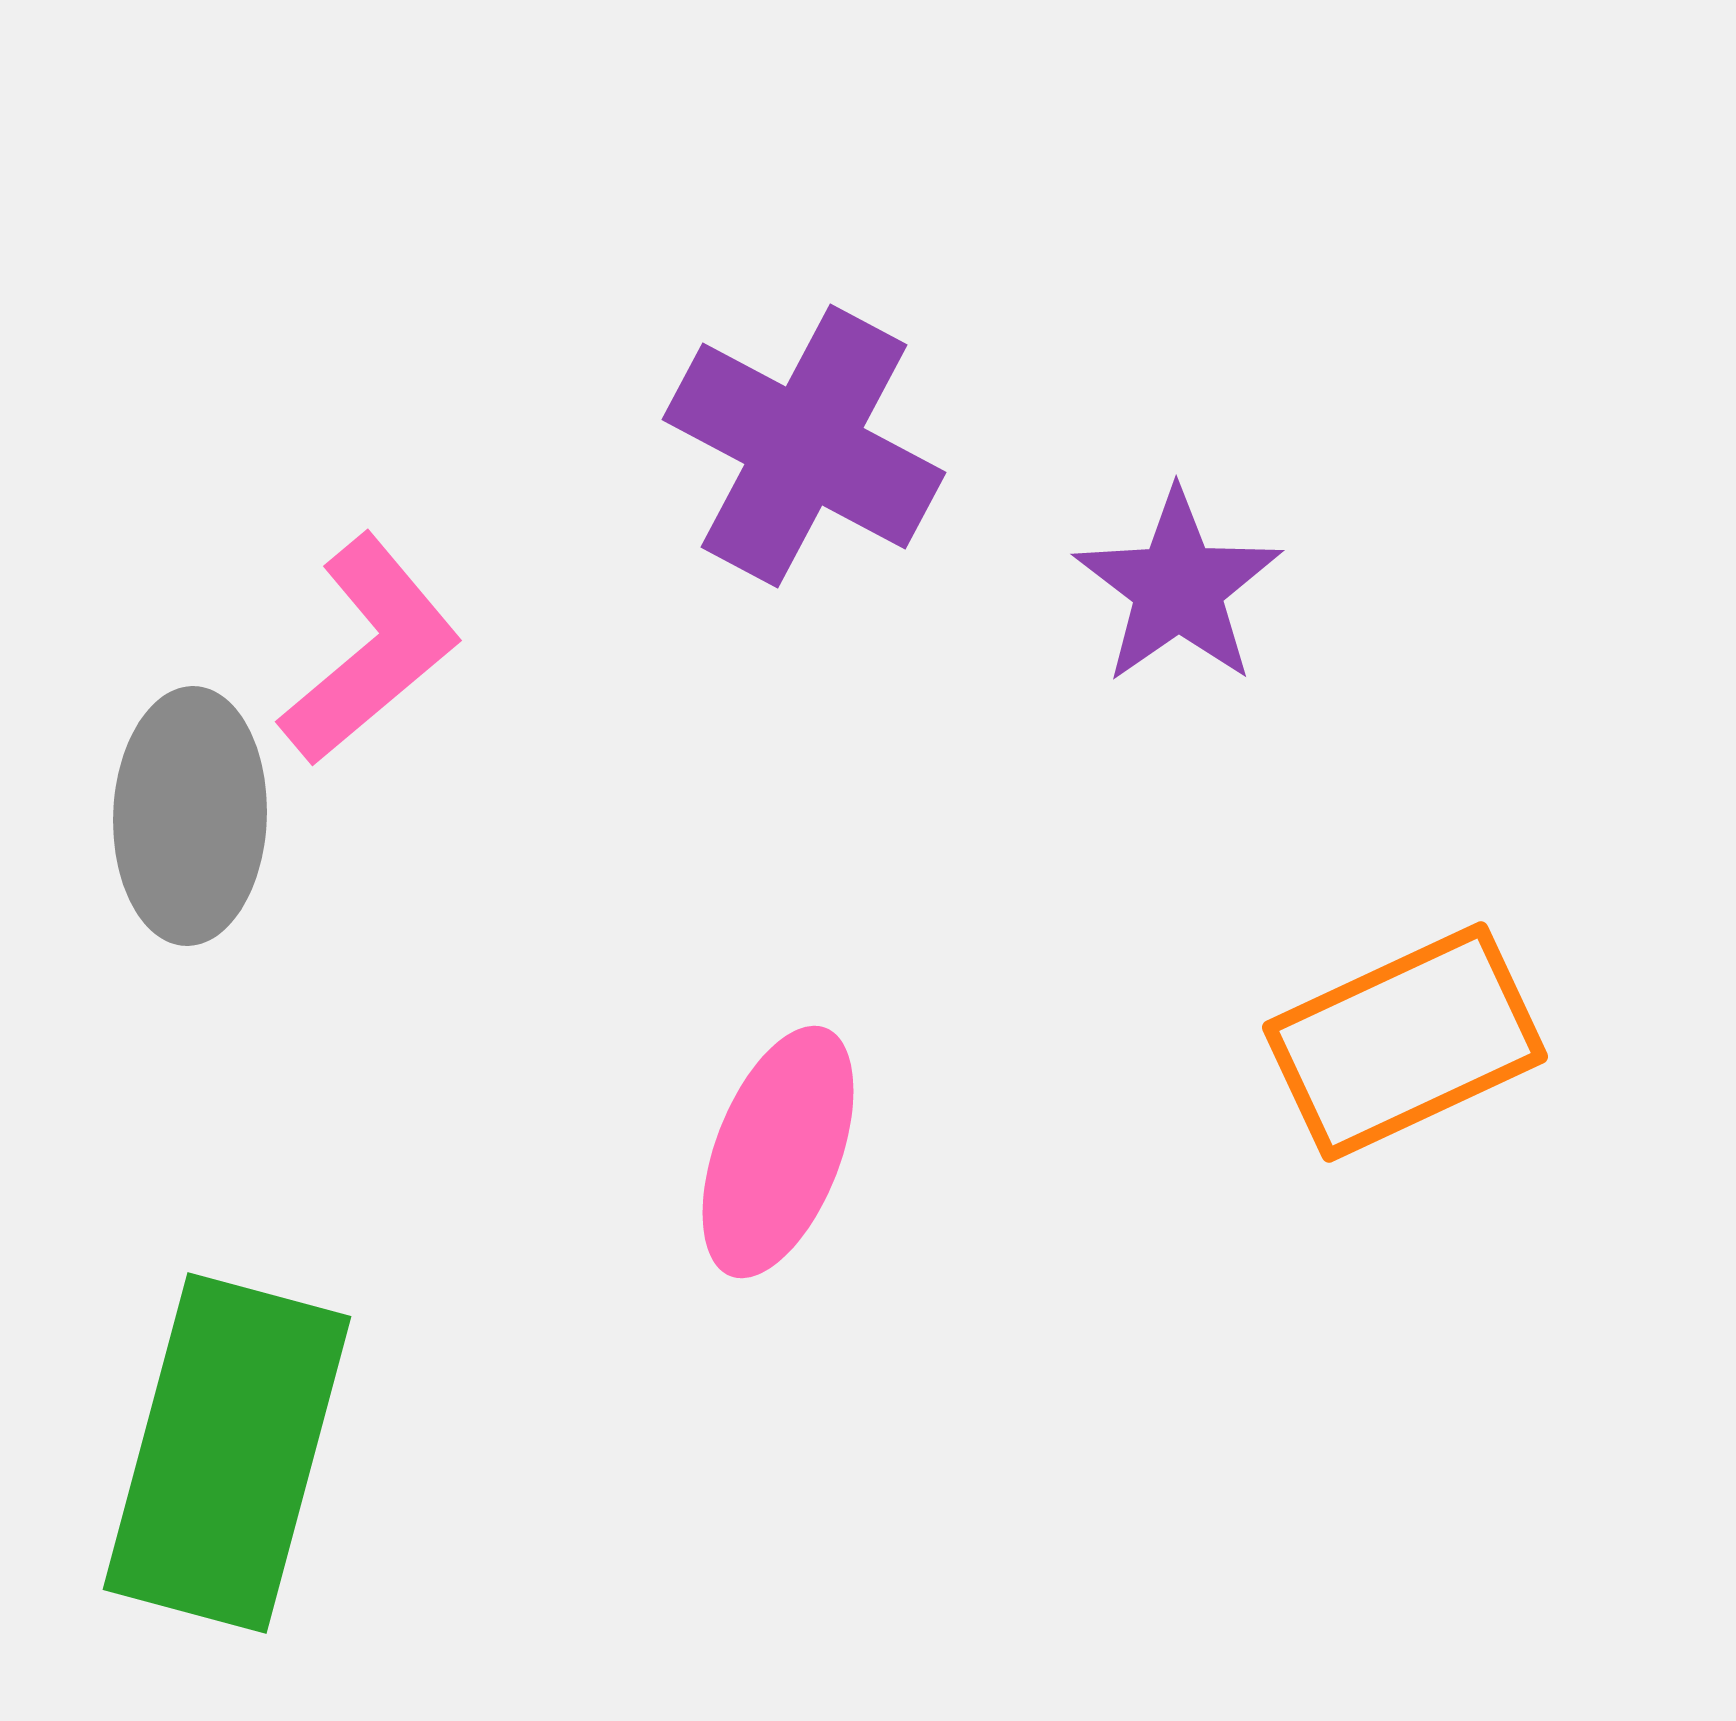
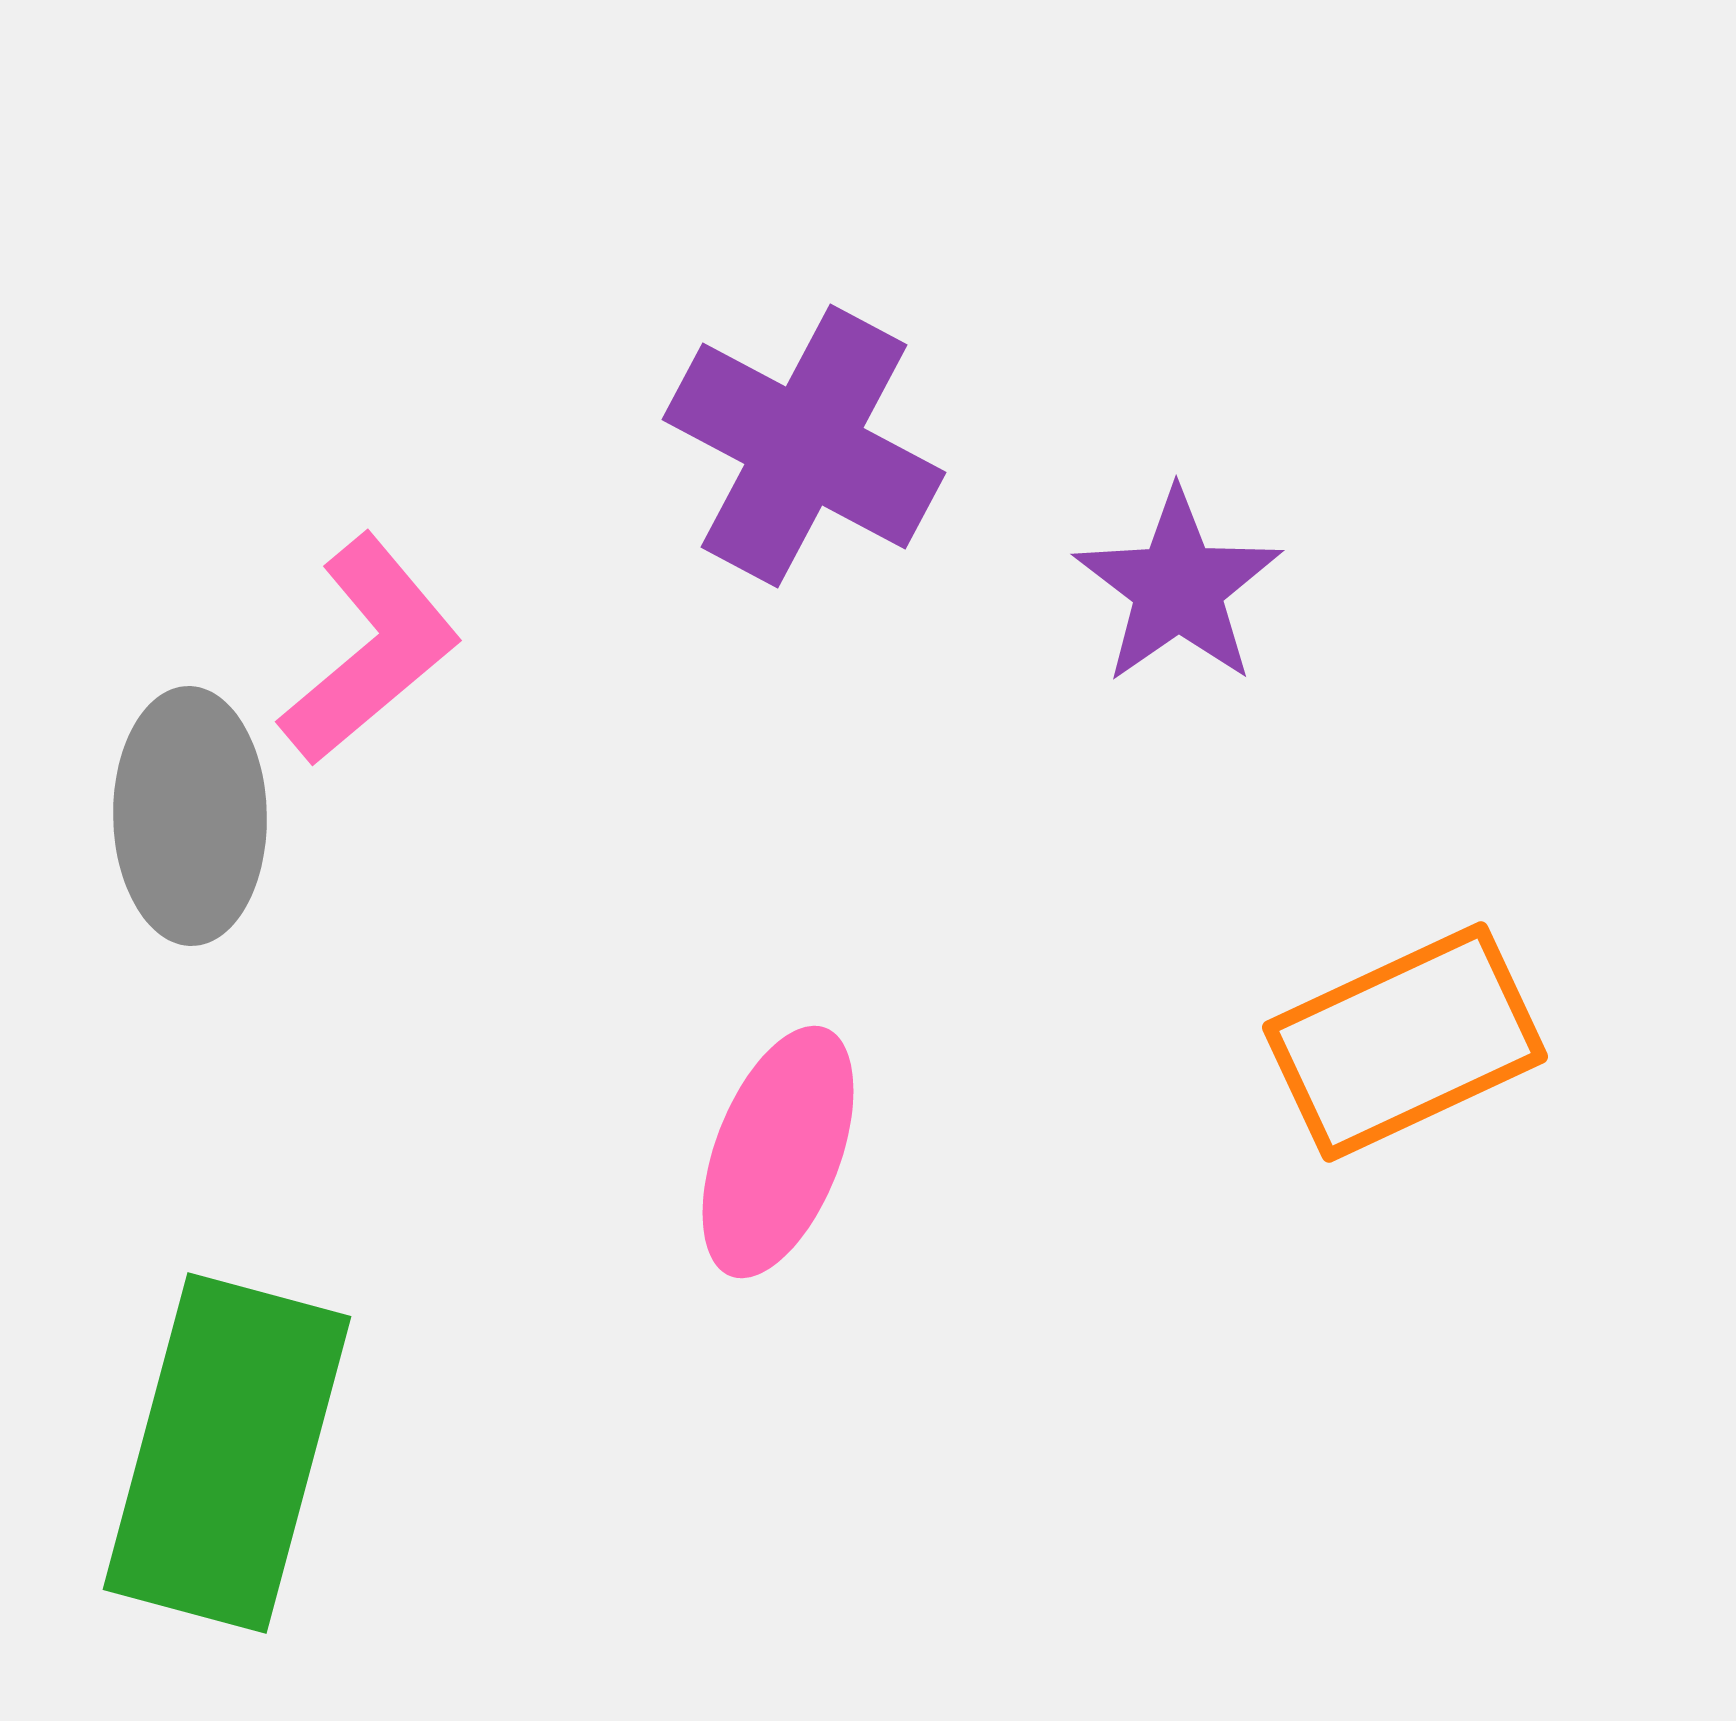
gray ellipse: rotated 3 degrees counterclockwise
